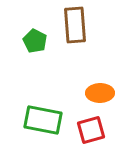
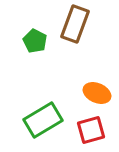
brown rectangle: moved 1 px up; rotated 24 degrees clockwise
orange ellipse: moved 3 px left; rotated 24 degrees clockwise
green rectangle: rotated 42 degrees counterclockwise
